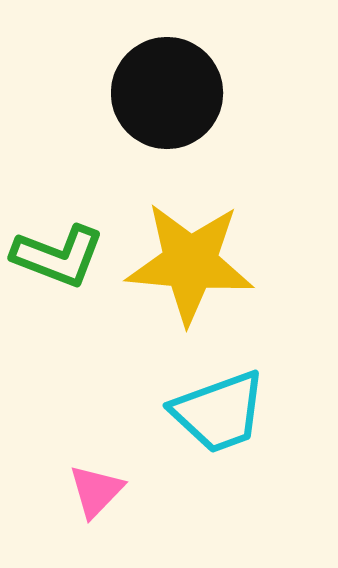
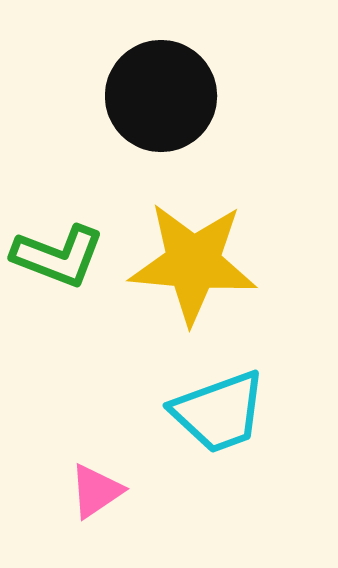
black circle: moved 6 px left, 3 px down
yellow star: moved 3 px right
pink triangle: rotated 12 degrees clockwise
